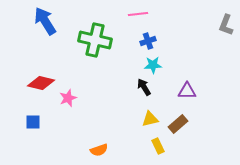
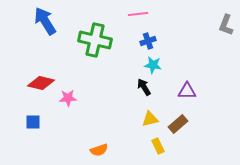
cyan star: rotated 12 degrees clockwise
pink star: rotated 18 degrees clockwise
